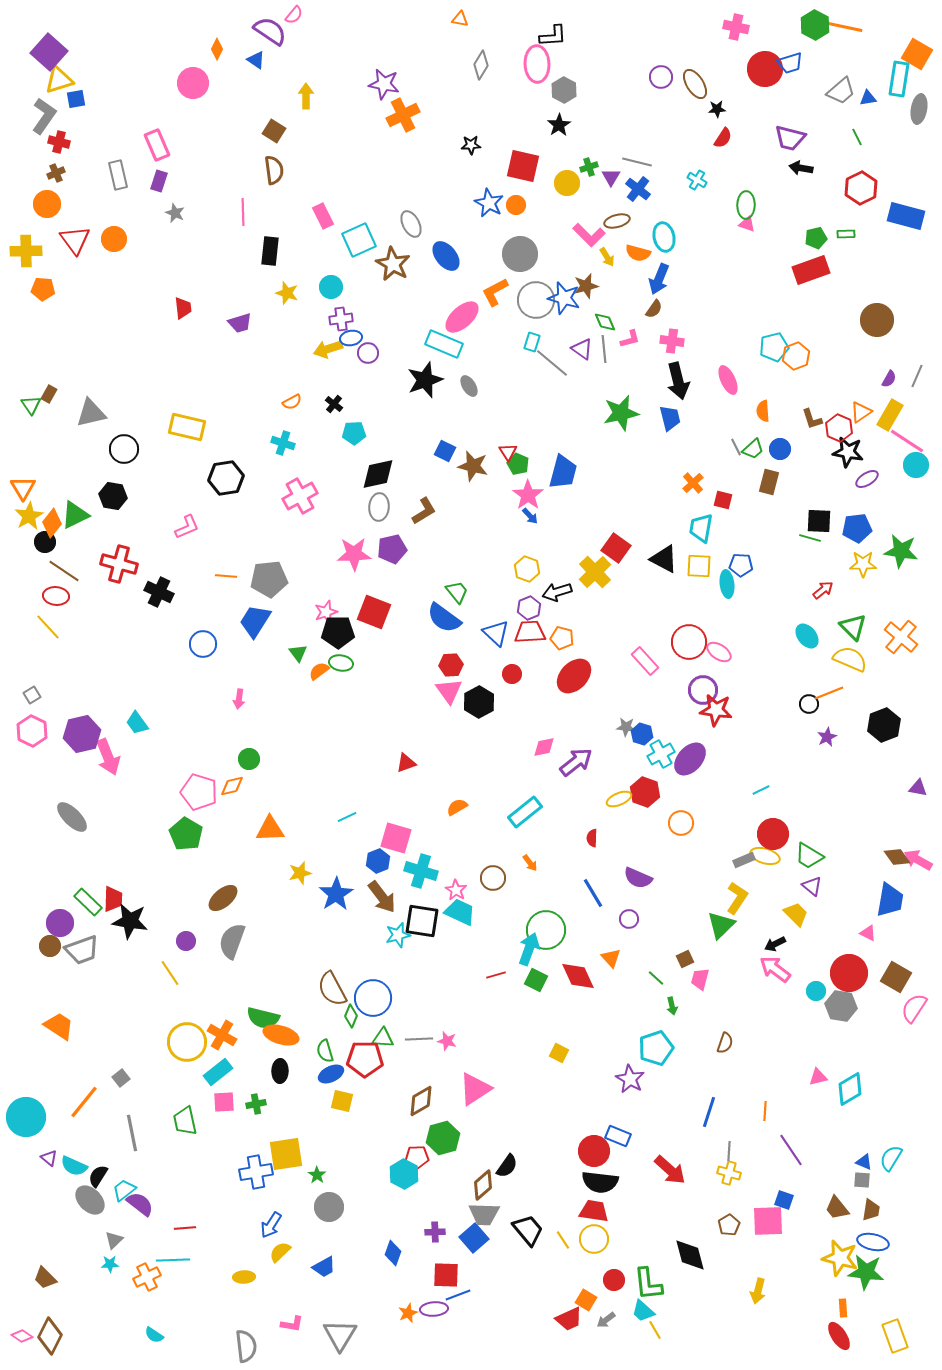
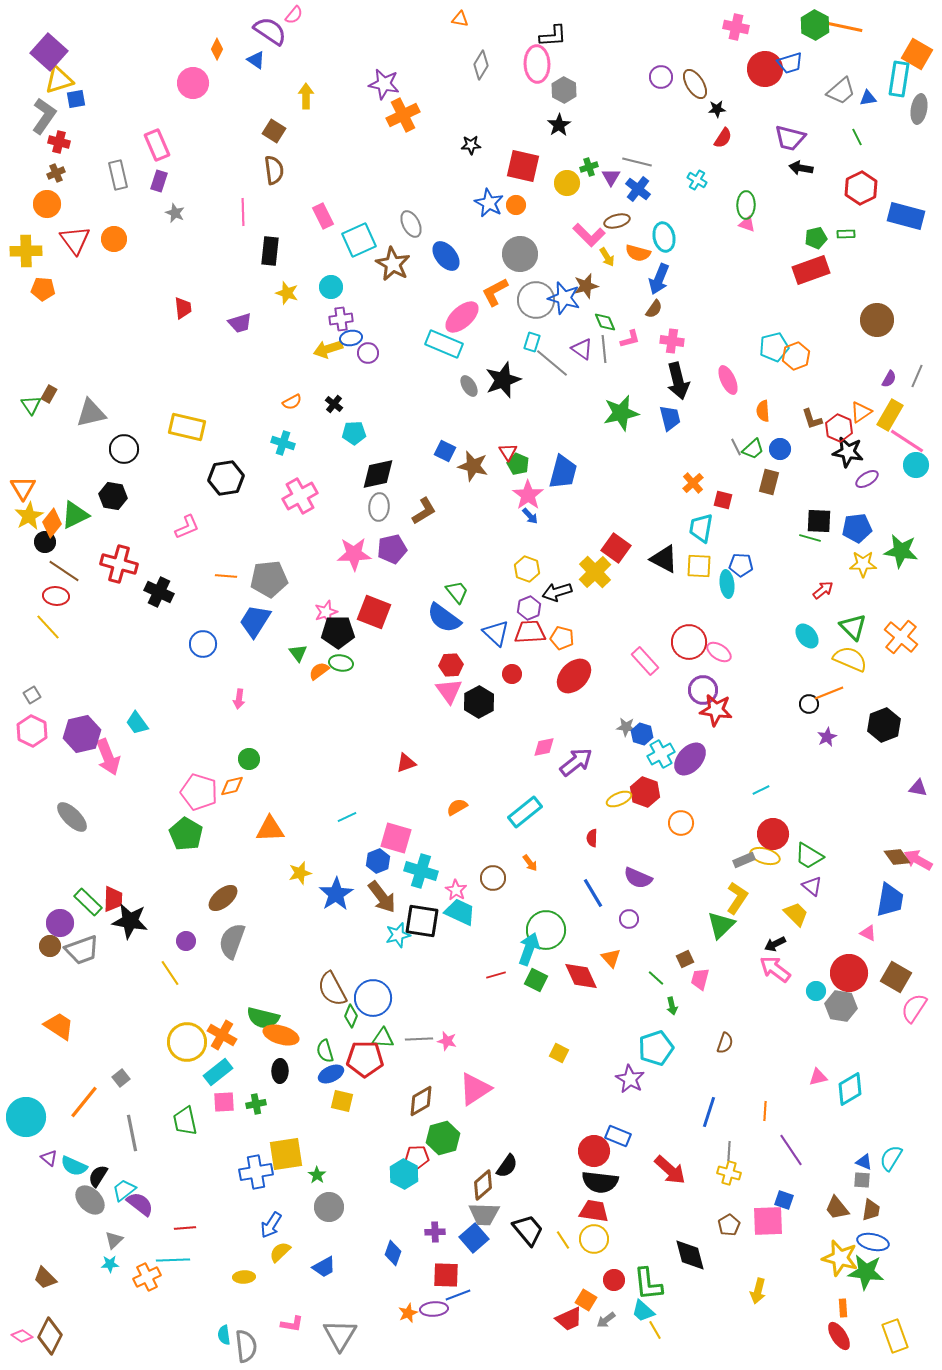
black star at (425, 380): moved 78 px right
red diamond at (578, 976): moved 3 px right
cyan semicircle at (154, 1335): moved 70 px right; rotated 48 degrees clockwise
